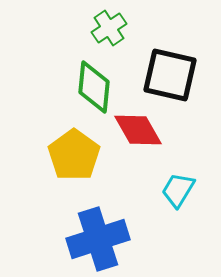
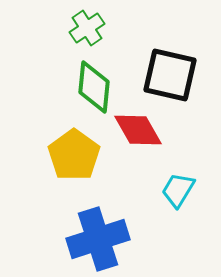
green cross: moved 22 px left
